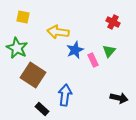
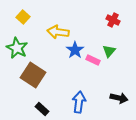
yellow square: rotated 32 degrees clockwise
red cross: moved 2 px up
blue star: rotated 12 degrees counterclockwise
pink rectangle: rotated 40 degrees counterclockwise
blue arrow: moved 14 px right, 7 px down
